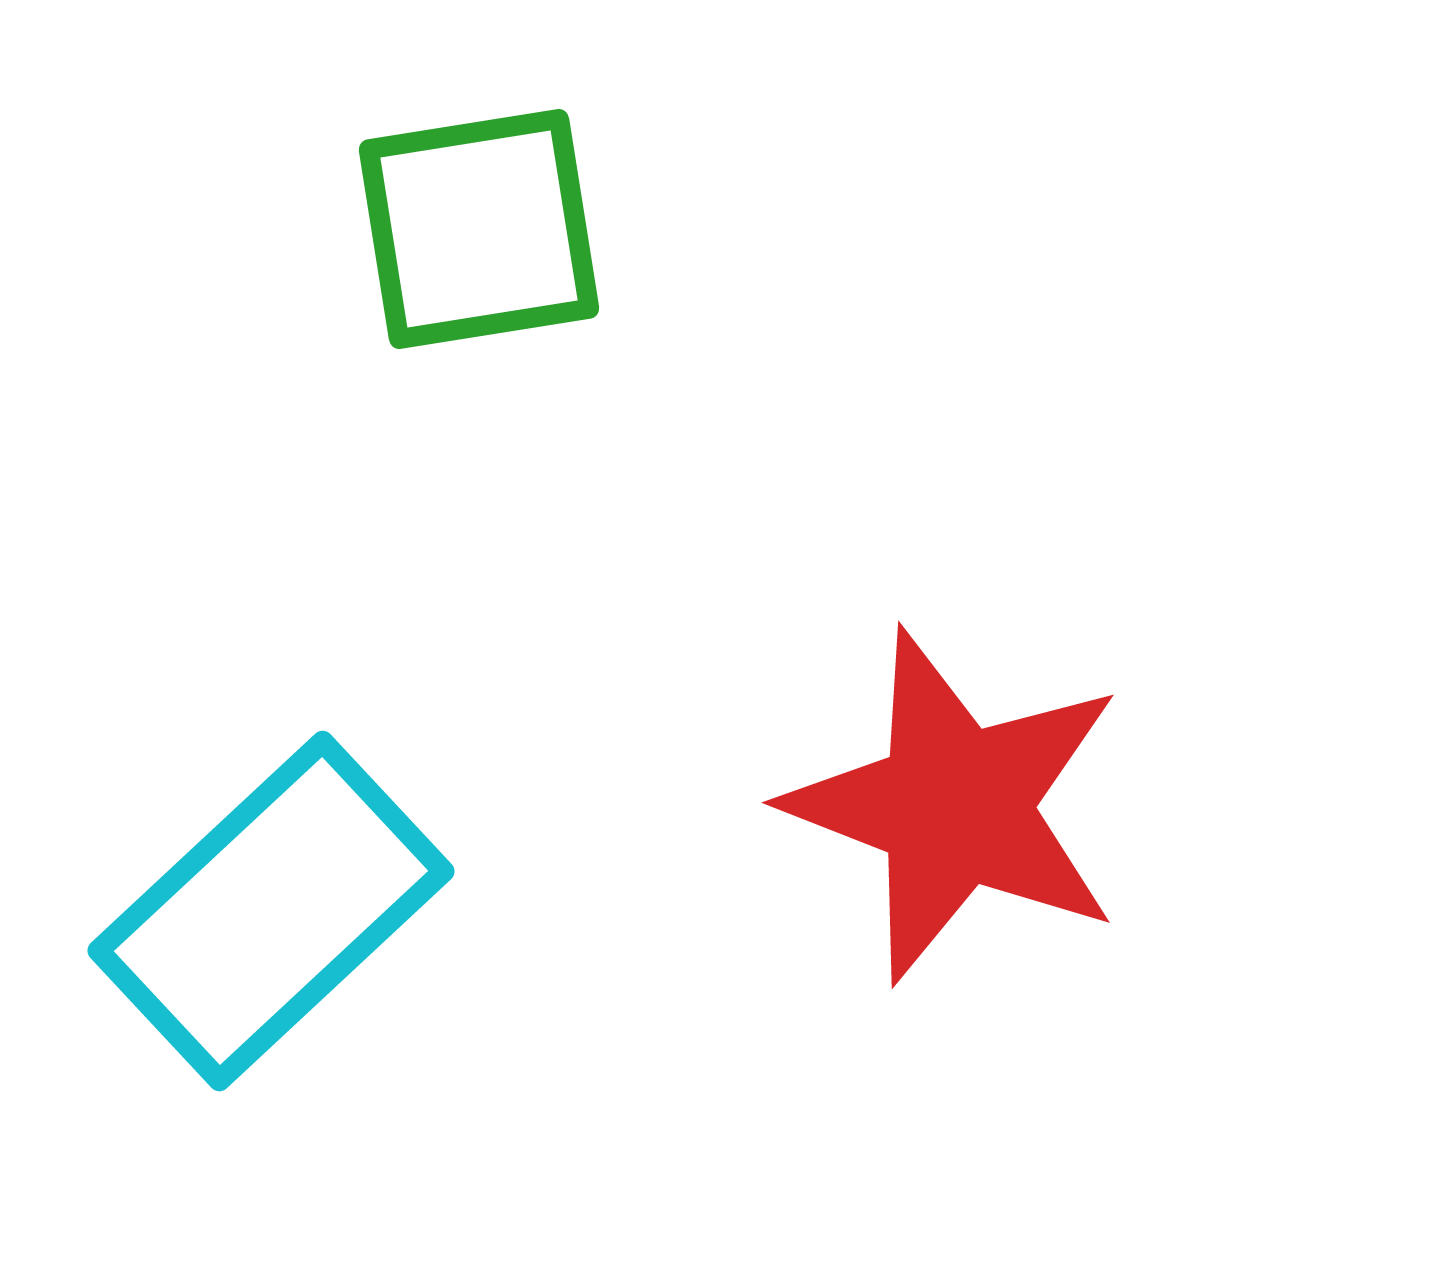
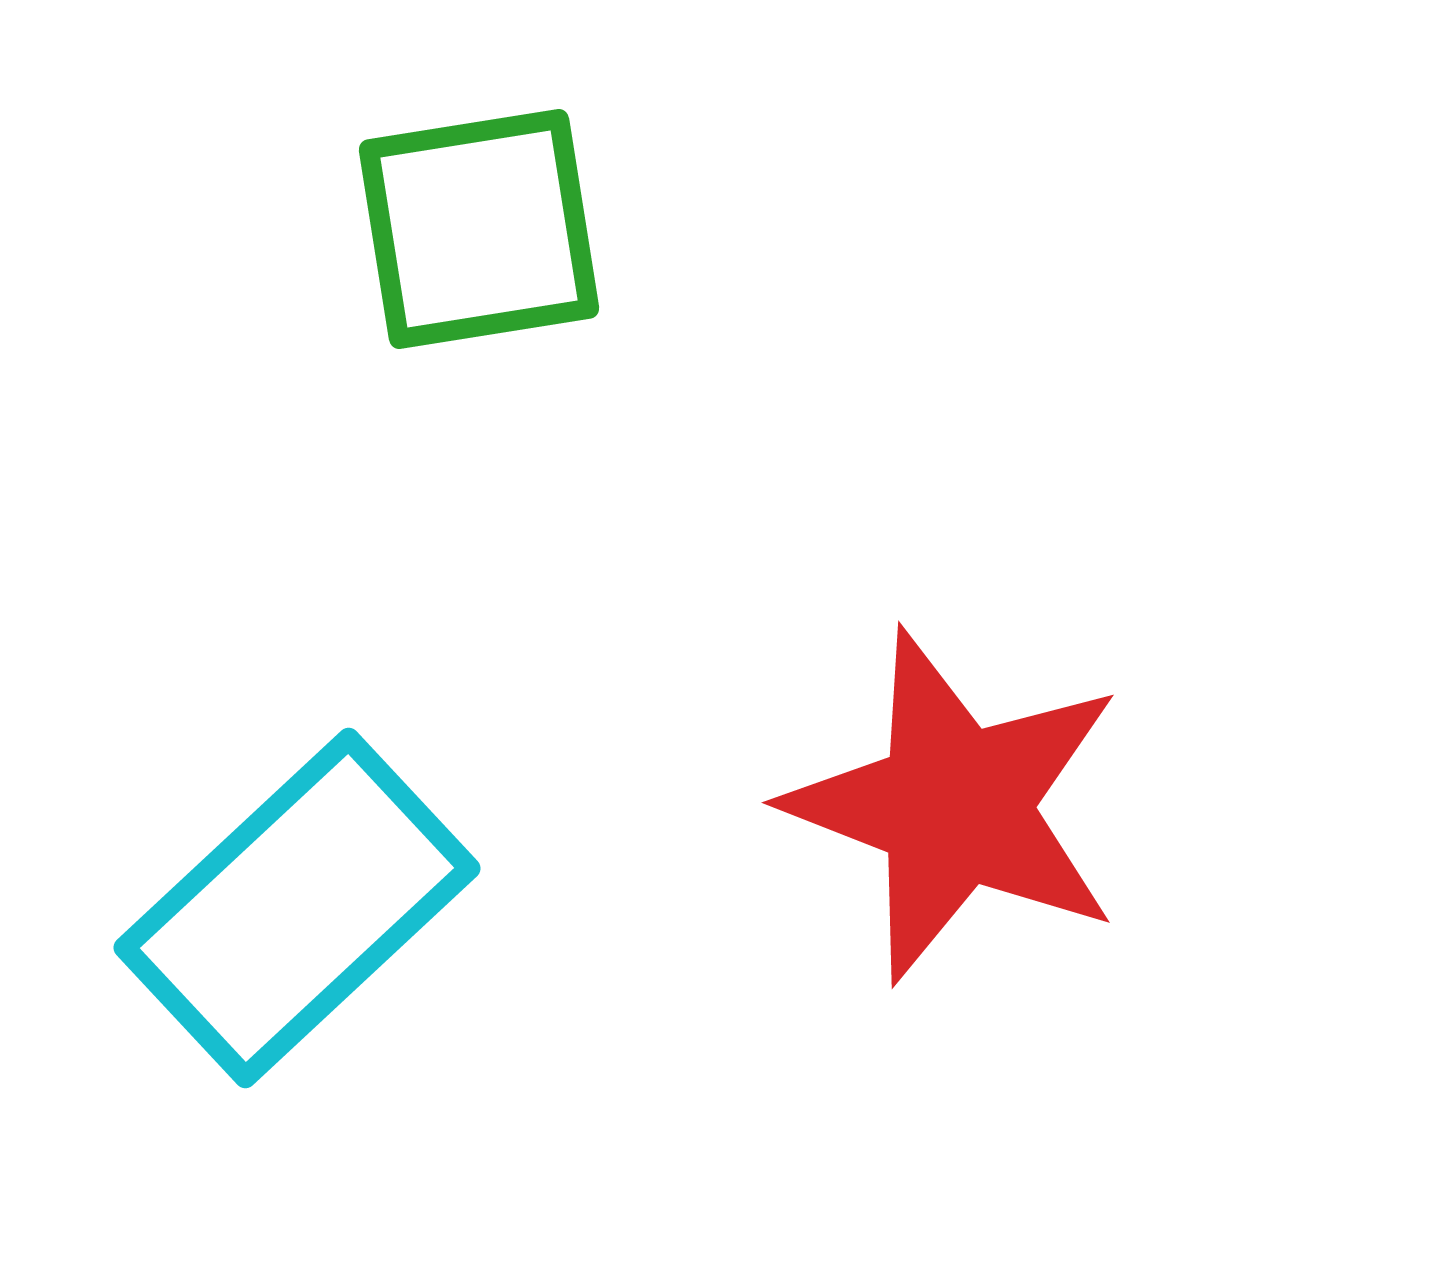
cyan rectangle: moved 26 px right, 3 px up
